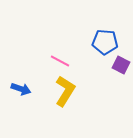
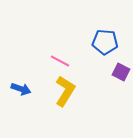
purple square: moved 7 px down
